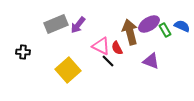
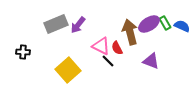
green rectangle: moved 7 px up
